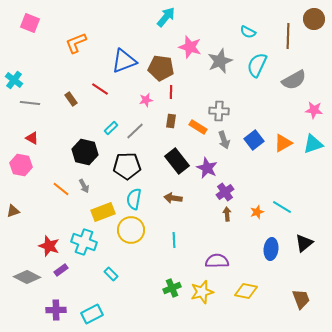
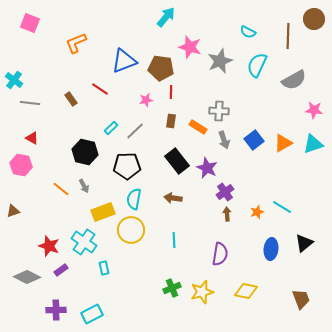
cyan cross at (84, 242): rotated 15 degrees clockwise
purple semicircle at (217, 261): moved 3 px right, 7 px up; rotated 100 degrees clockwise
cyan rectangle at (111, 274): moved 7 px left, 6 px up; rotated 32 degrees clockwise
